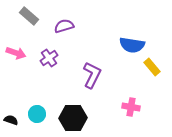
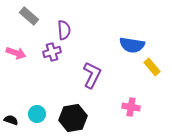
purple semicircle: moved 4 px down; rotated 102 degrees clockwise
purple cross: moved 3 px right, 6 px up; rotated 18 degrees clockwise
black hexagon: rotated 8 degrees counterclockwise
